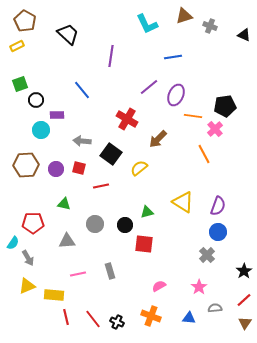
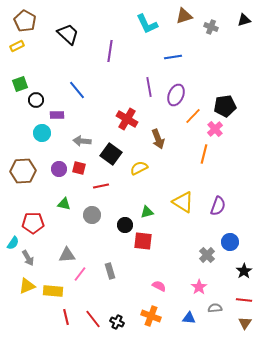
gray cross at (210, 26): moved 1 px right, 1 px down
black triangle at (244, 35): moved 15 px up; rotated 40 degrees counterclockwise
purple line at (111, 56): moved 1 px left, 5 px up
purple line at (149, 87): rotated 60 degrees counterclockwise
blue line at (82, 90): moved 5 px left
orange line at (193, 116): rotated 54 degrees counterclockwise
cyan circle at (41, 130): moved 1 px right, 3 px down
brown arrow at (158, 139): rotated 66 degrees counterclockwise
orange line at (204, 154): rotated 42 degrees clockwise
brown hexagon at (26, 165): moved 3 px left, 6 px down
yellow semicircle at (139, 168): rotated 12 degrees clockwise
purple circle at (56, 169): moved 3 px right
gray circle at (95, 224): moved 3 px left, 9 px up
blue circle at (218, 232): moved 12 px right, 10 px down
gray triangle at (67, 241): moved 14 px down
red square at (144, 244): moved 1 px left, 3 px up
pink line at (78, 274): moved 2 px right; rotated 42 degrees counterclockwise
pink semicircle at (159, 286): rotated 56 degrees clockwise
yellow rectangle at (54, 295): moved 1 px left, 4 px up
red line at (244, 300): rotated 49 degrees clockwise
